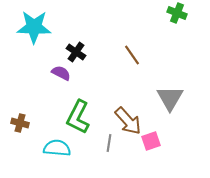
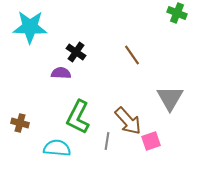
cyan star: moved 4 px left
purple semicircle: rotated 24 degrees counterclockwise
gray line: moved 2 px left, 2 px up
